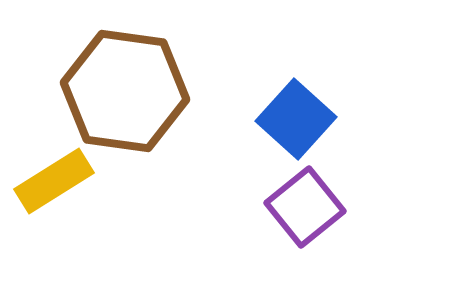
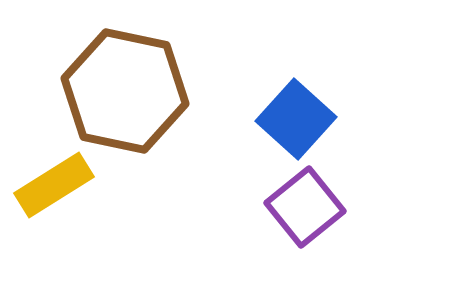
brown hexagon: rotated 4 degrees clockwise
yellow rectangle: moved 4 px down
